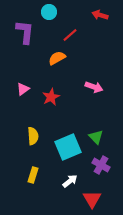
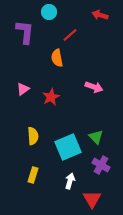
orange semicircle: rotated 72 degrees counterclockwise
white arrow: rotated 35 degrees counterclockwise
